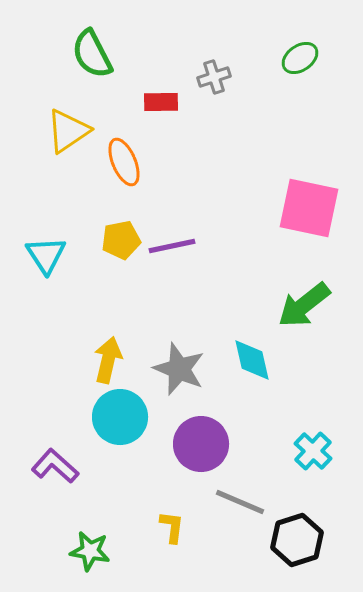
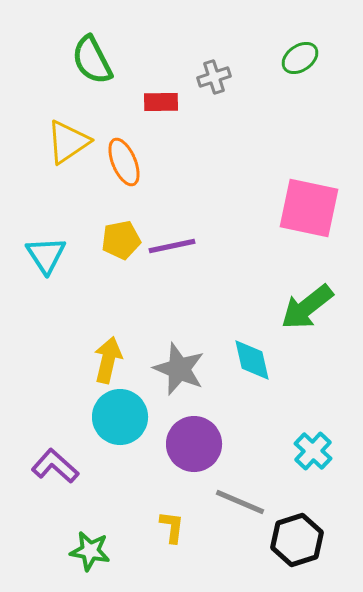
green semicircle: moved 6 px down
yellow triangle: moved 11 px down
green arrow: moved 3 px right, 2 px down
purple circle: moved 7 px left
